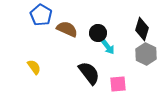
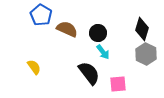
cyan arrow: moved 5 px left, 5 px down
